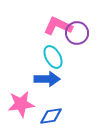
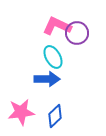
pink L-shape: moved 1 px left
pink star: moved 8 px down
blue diamond: moved 4 px right; rotated 35 degrees counterclockwise
